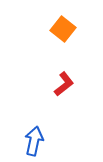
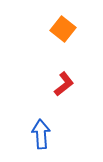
blue arrow: moved 7 px right, 7 px up; rotated 16 degrees counterclockwise
